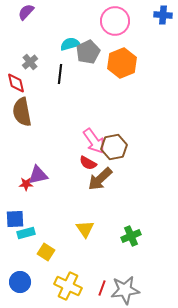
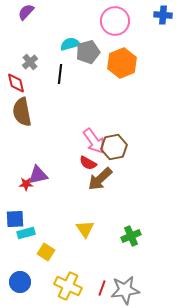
gray pentagon: rotated 10 degrees clockwise
